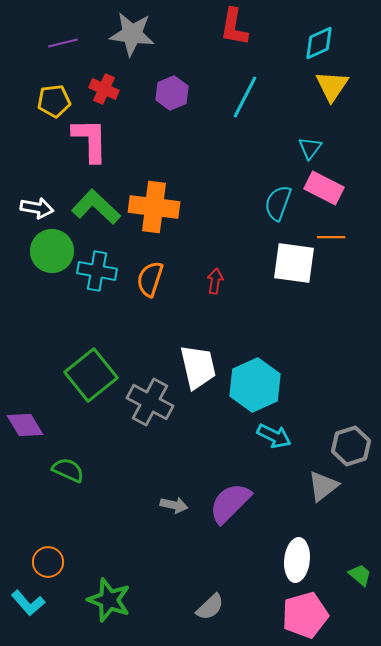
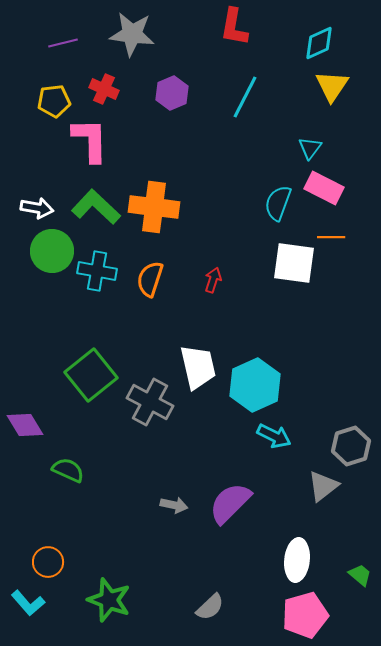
red arrow: moved 2 px left, 1 px up; rotated 10 degrees clockwise
